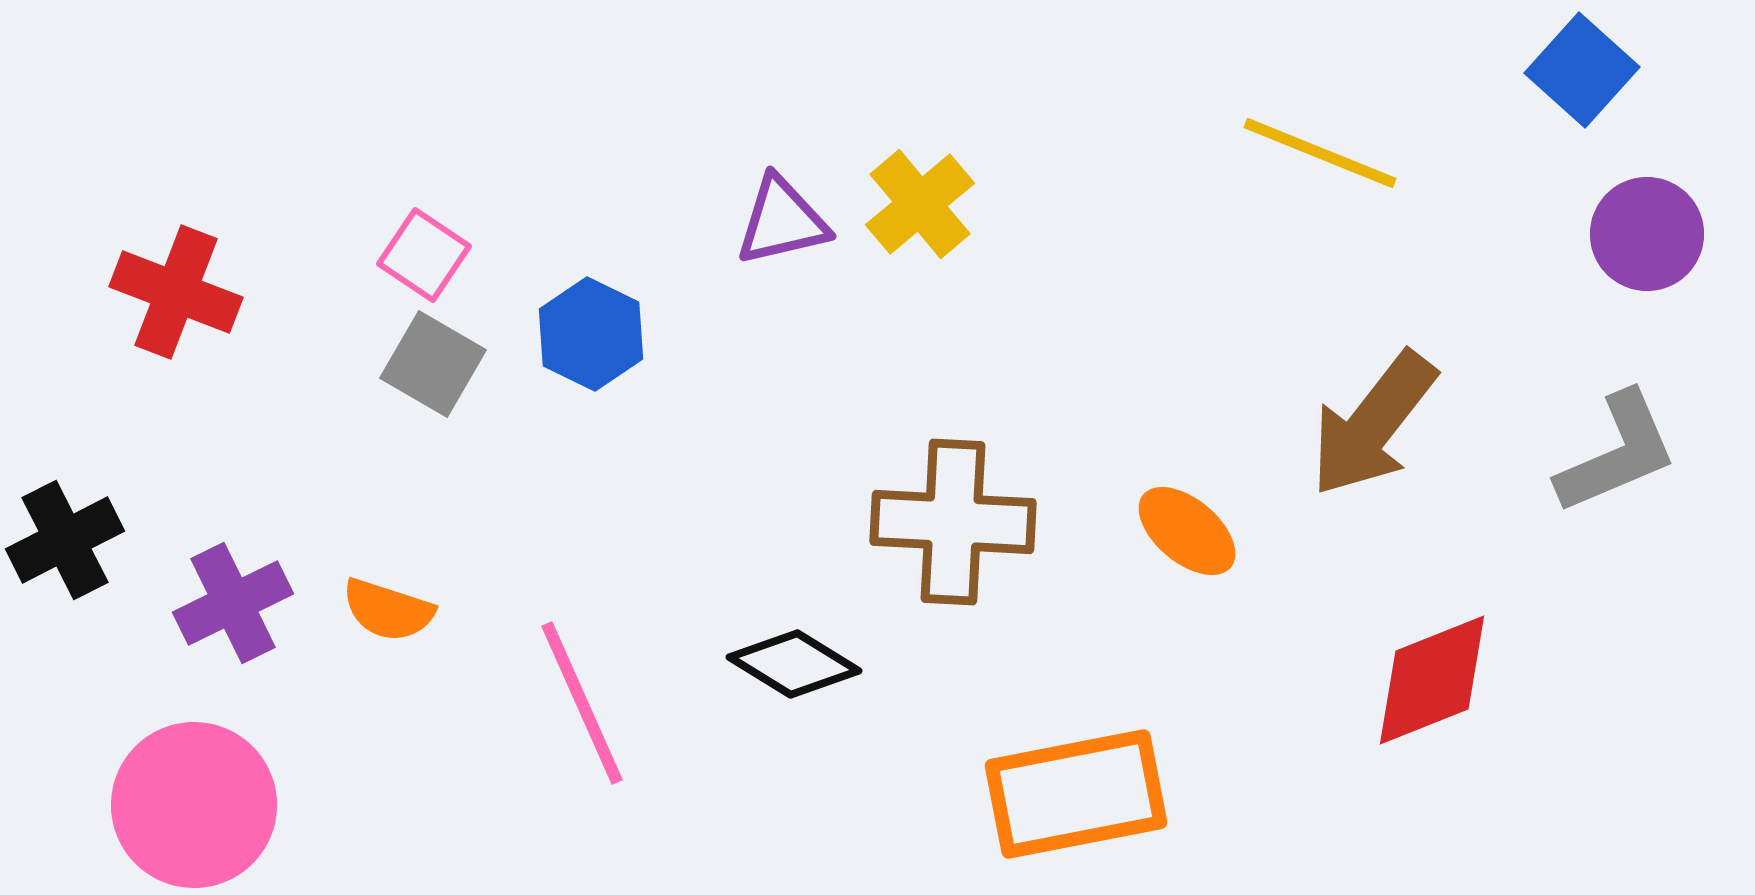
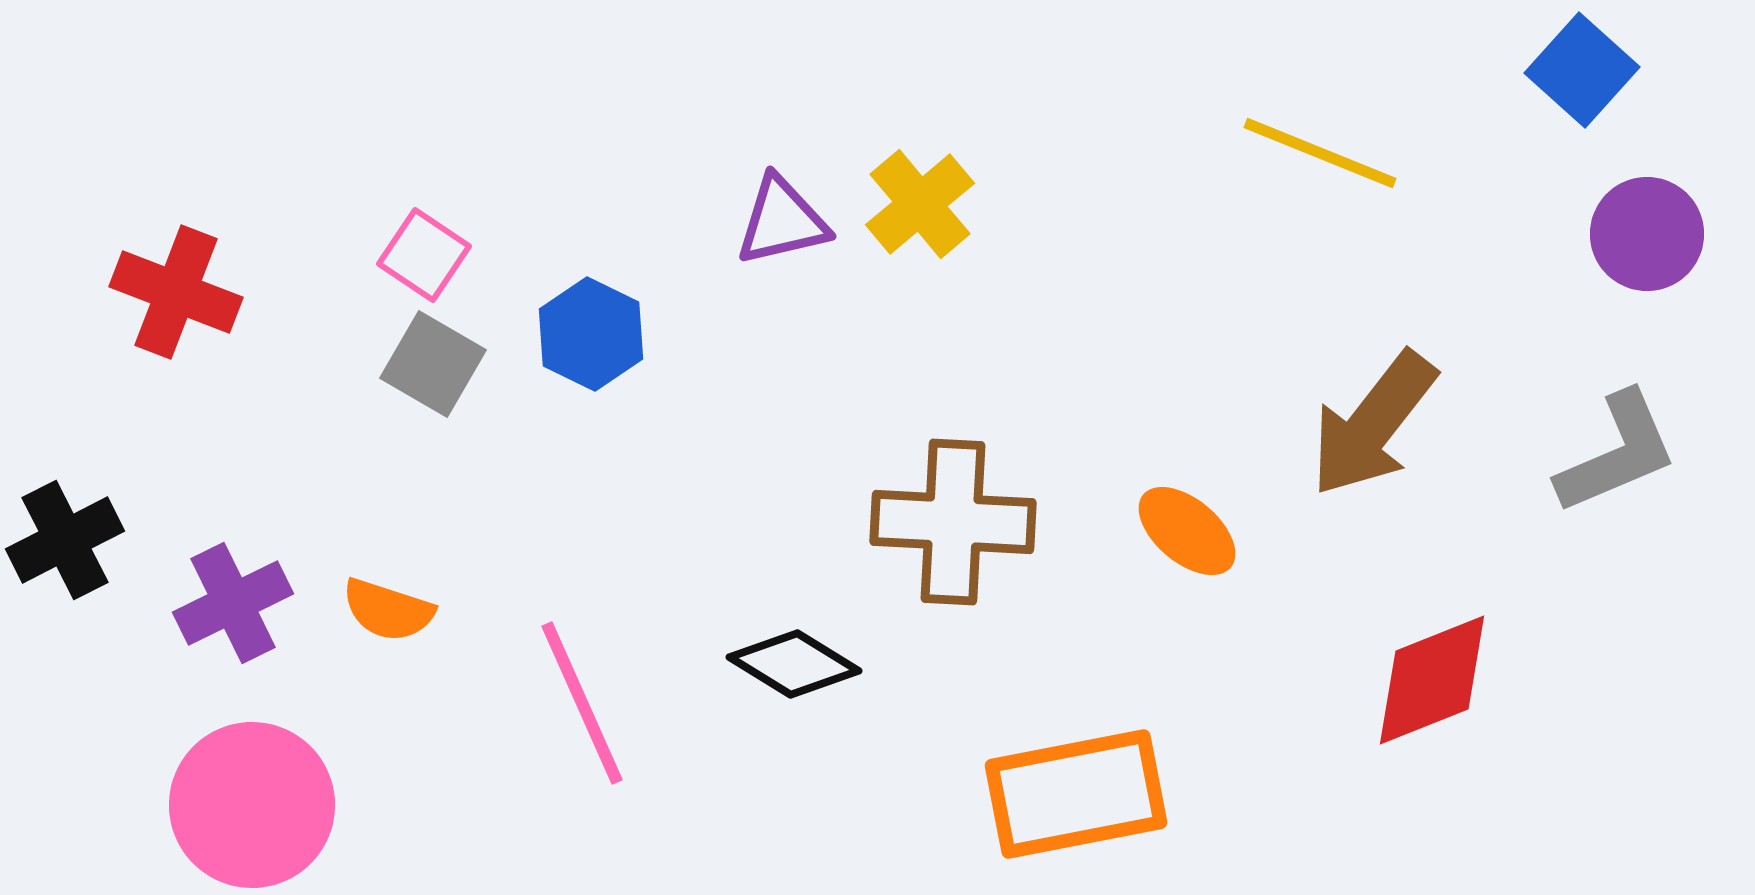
pink circle: moved 58 px right
